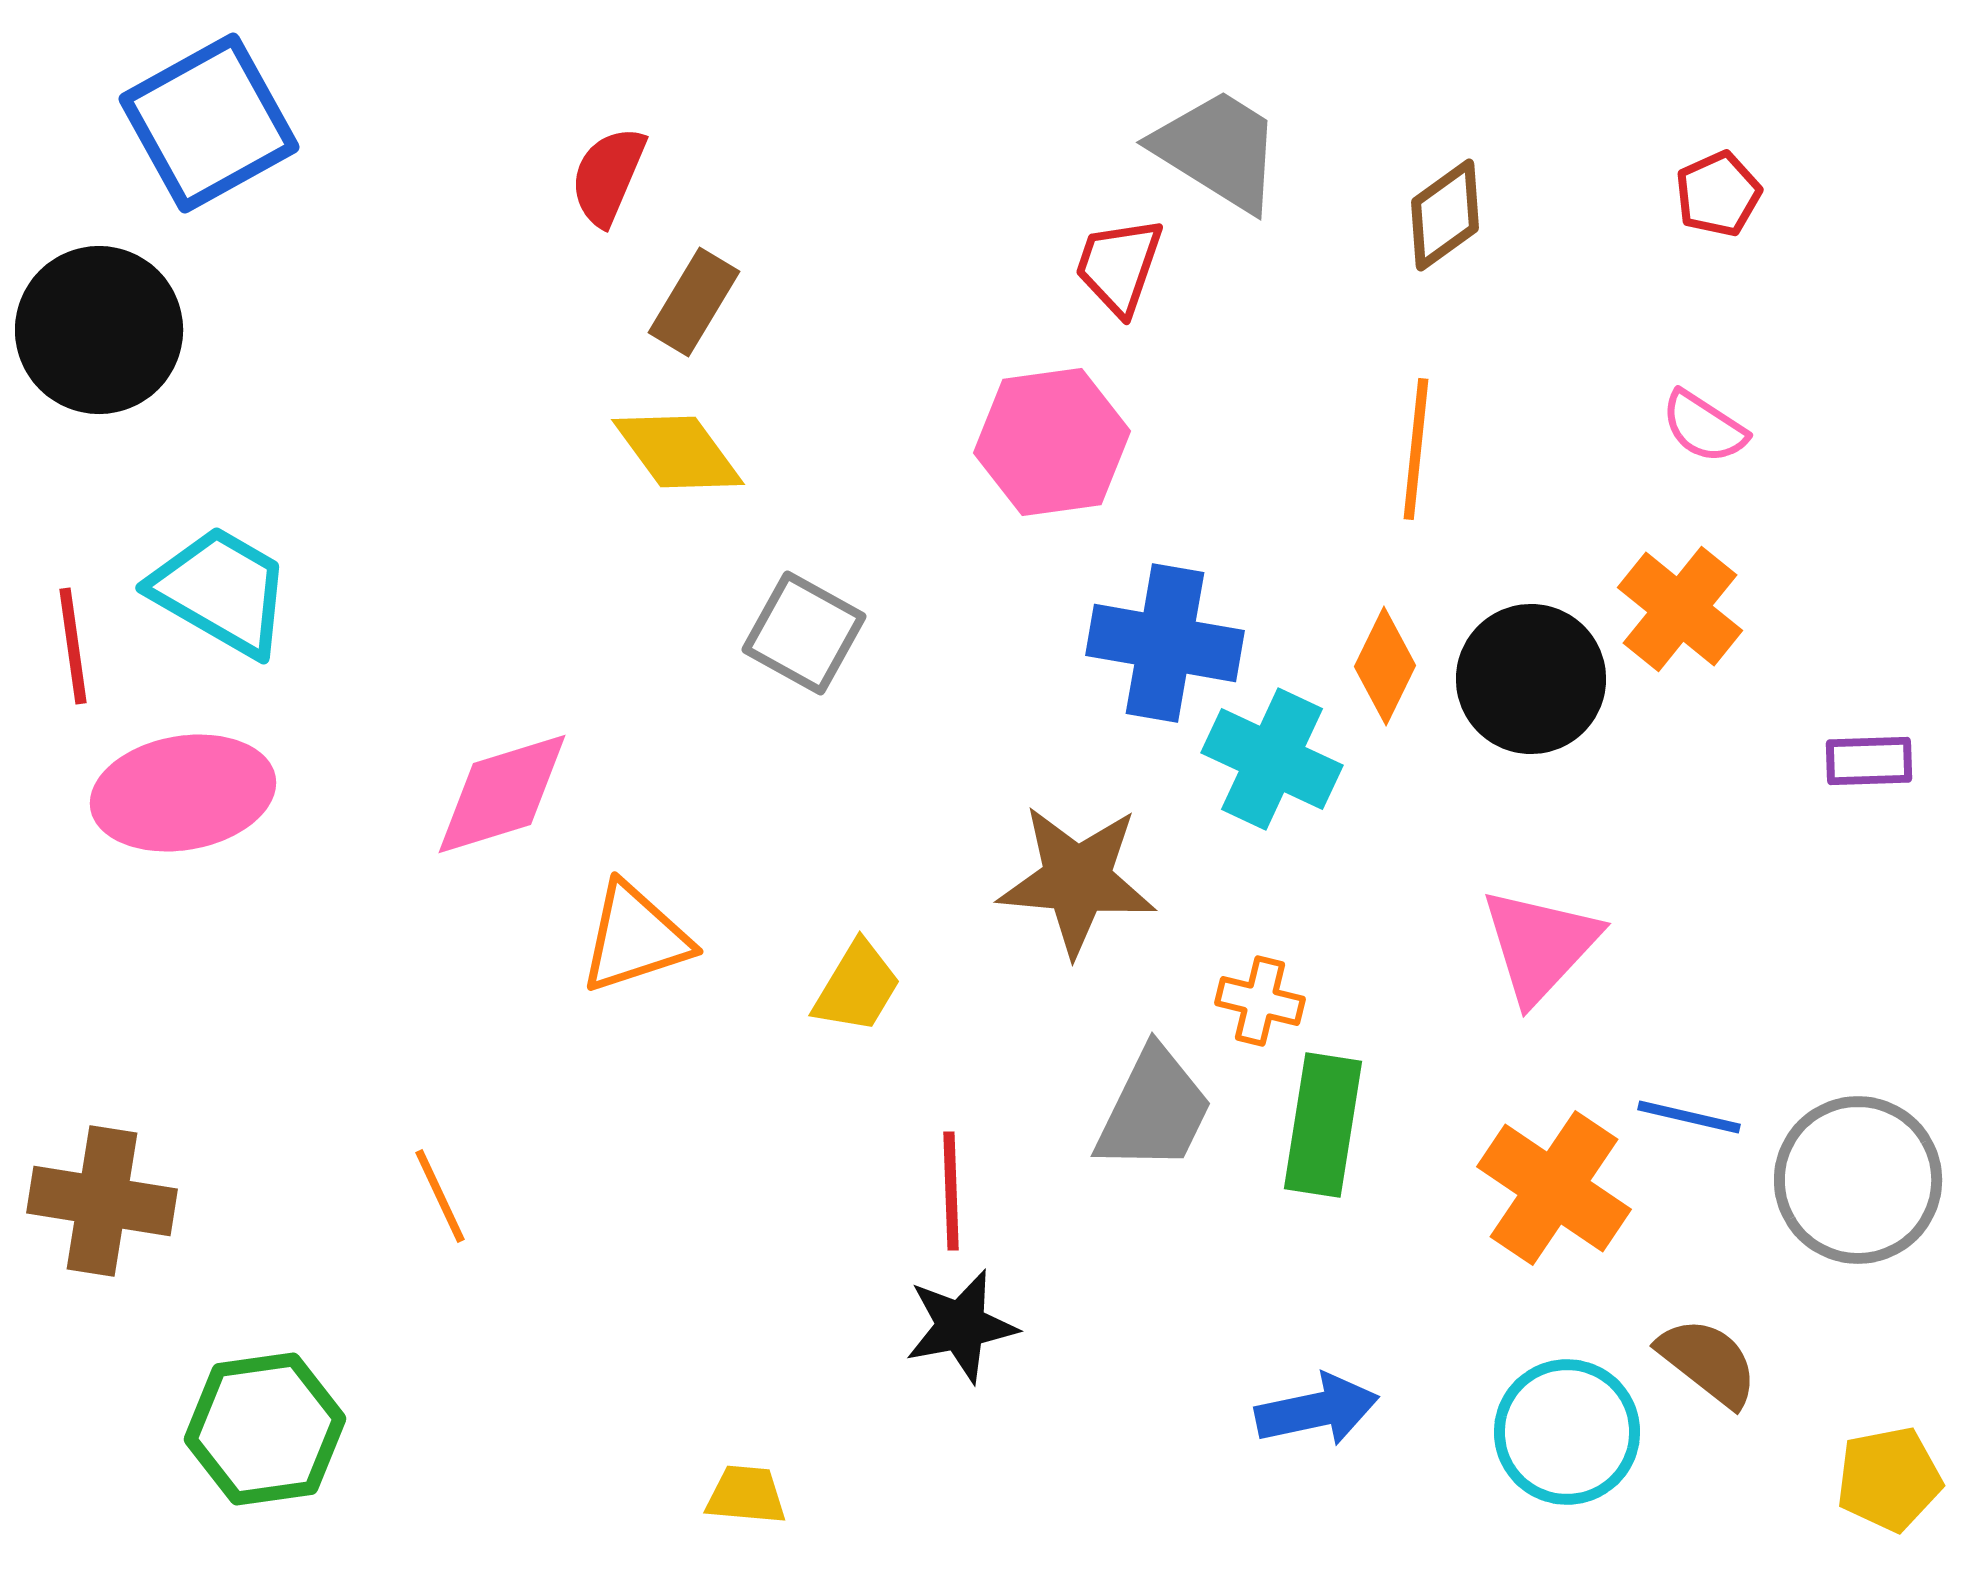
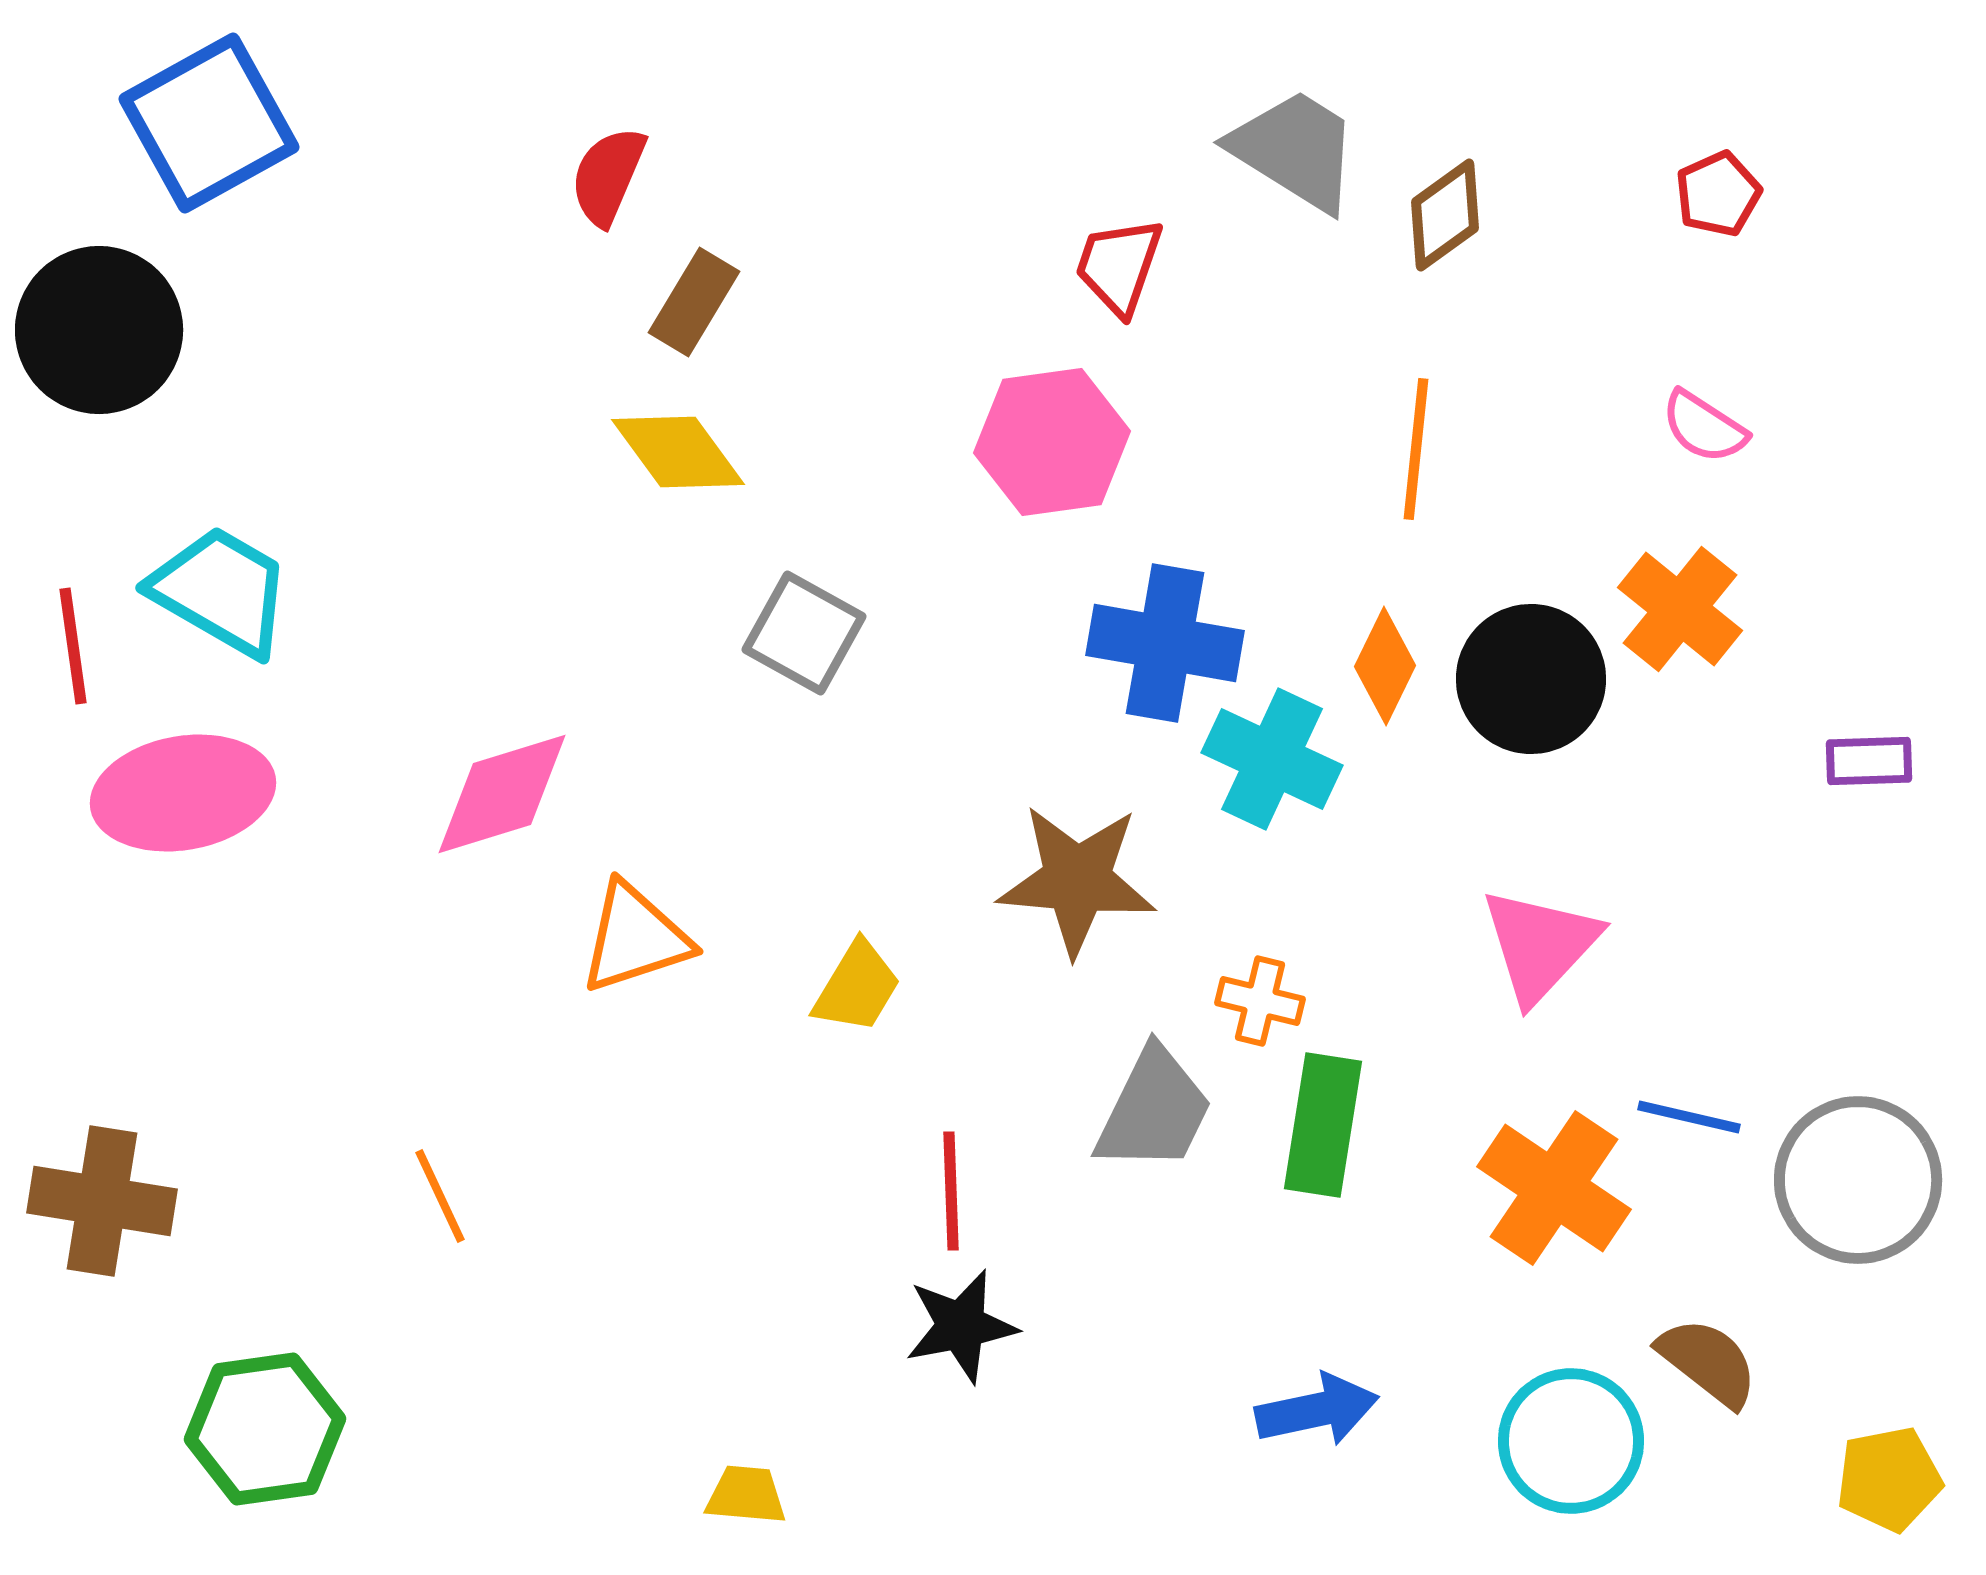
gray trapezoid at (1218, 150): moved 77 px right
cyan circle at (1567, 1432): moved 4 px right, 9 px down
